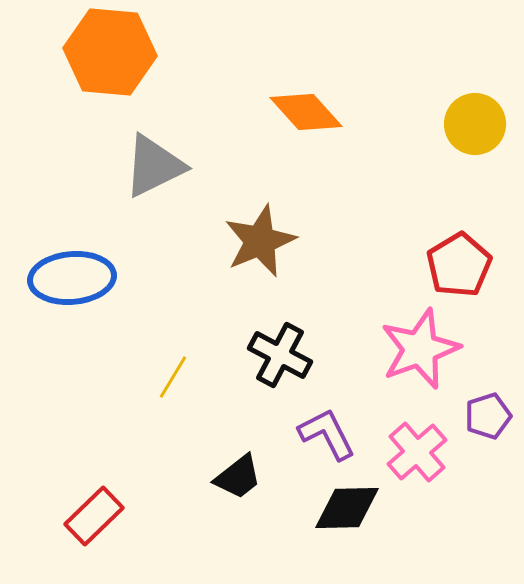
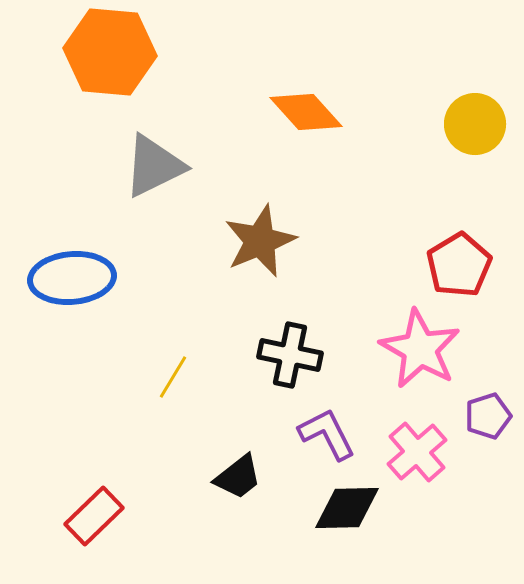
pink star: rotated 22 degrees counterclockwise
black cross: moved 10 px right; rotated 16 degrees counterclockwise
